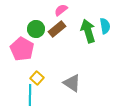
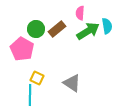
pink semicircle: moved 19 px right, 3 px down; rotated 48 degrees counterclockwise
cyan semicircle: moved 2 px right
green arrow: rotated 75 degrees clockwise
yellow square: rotated 16 degrees counterclockwise
